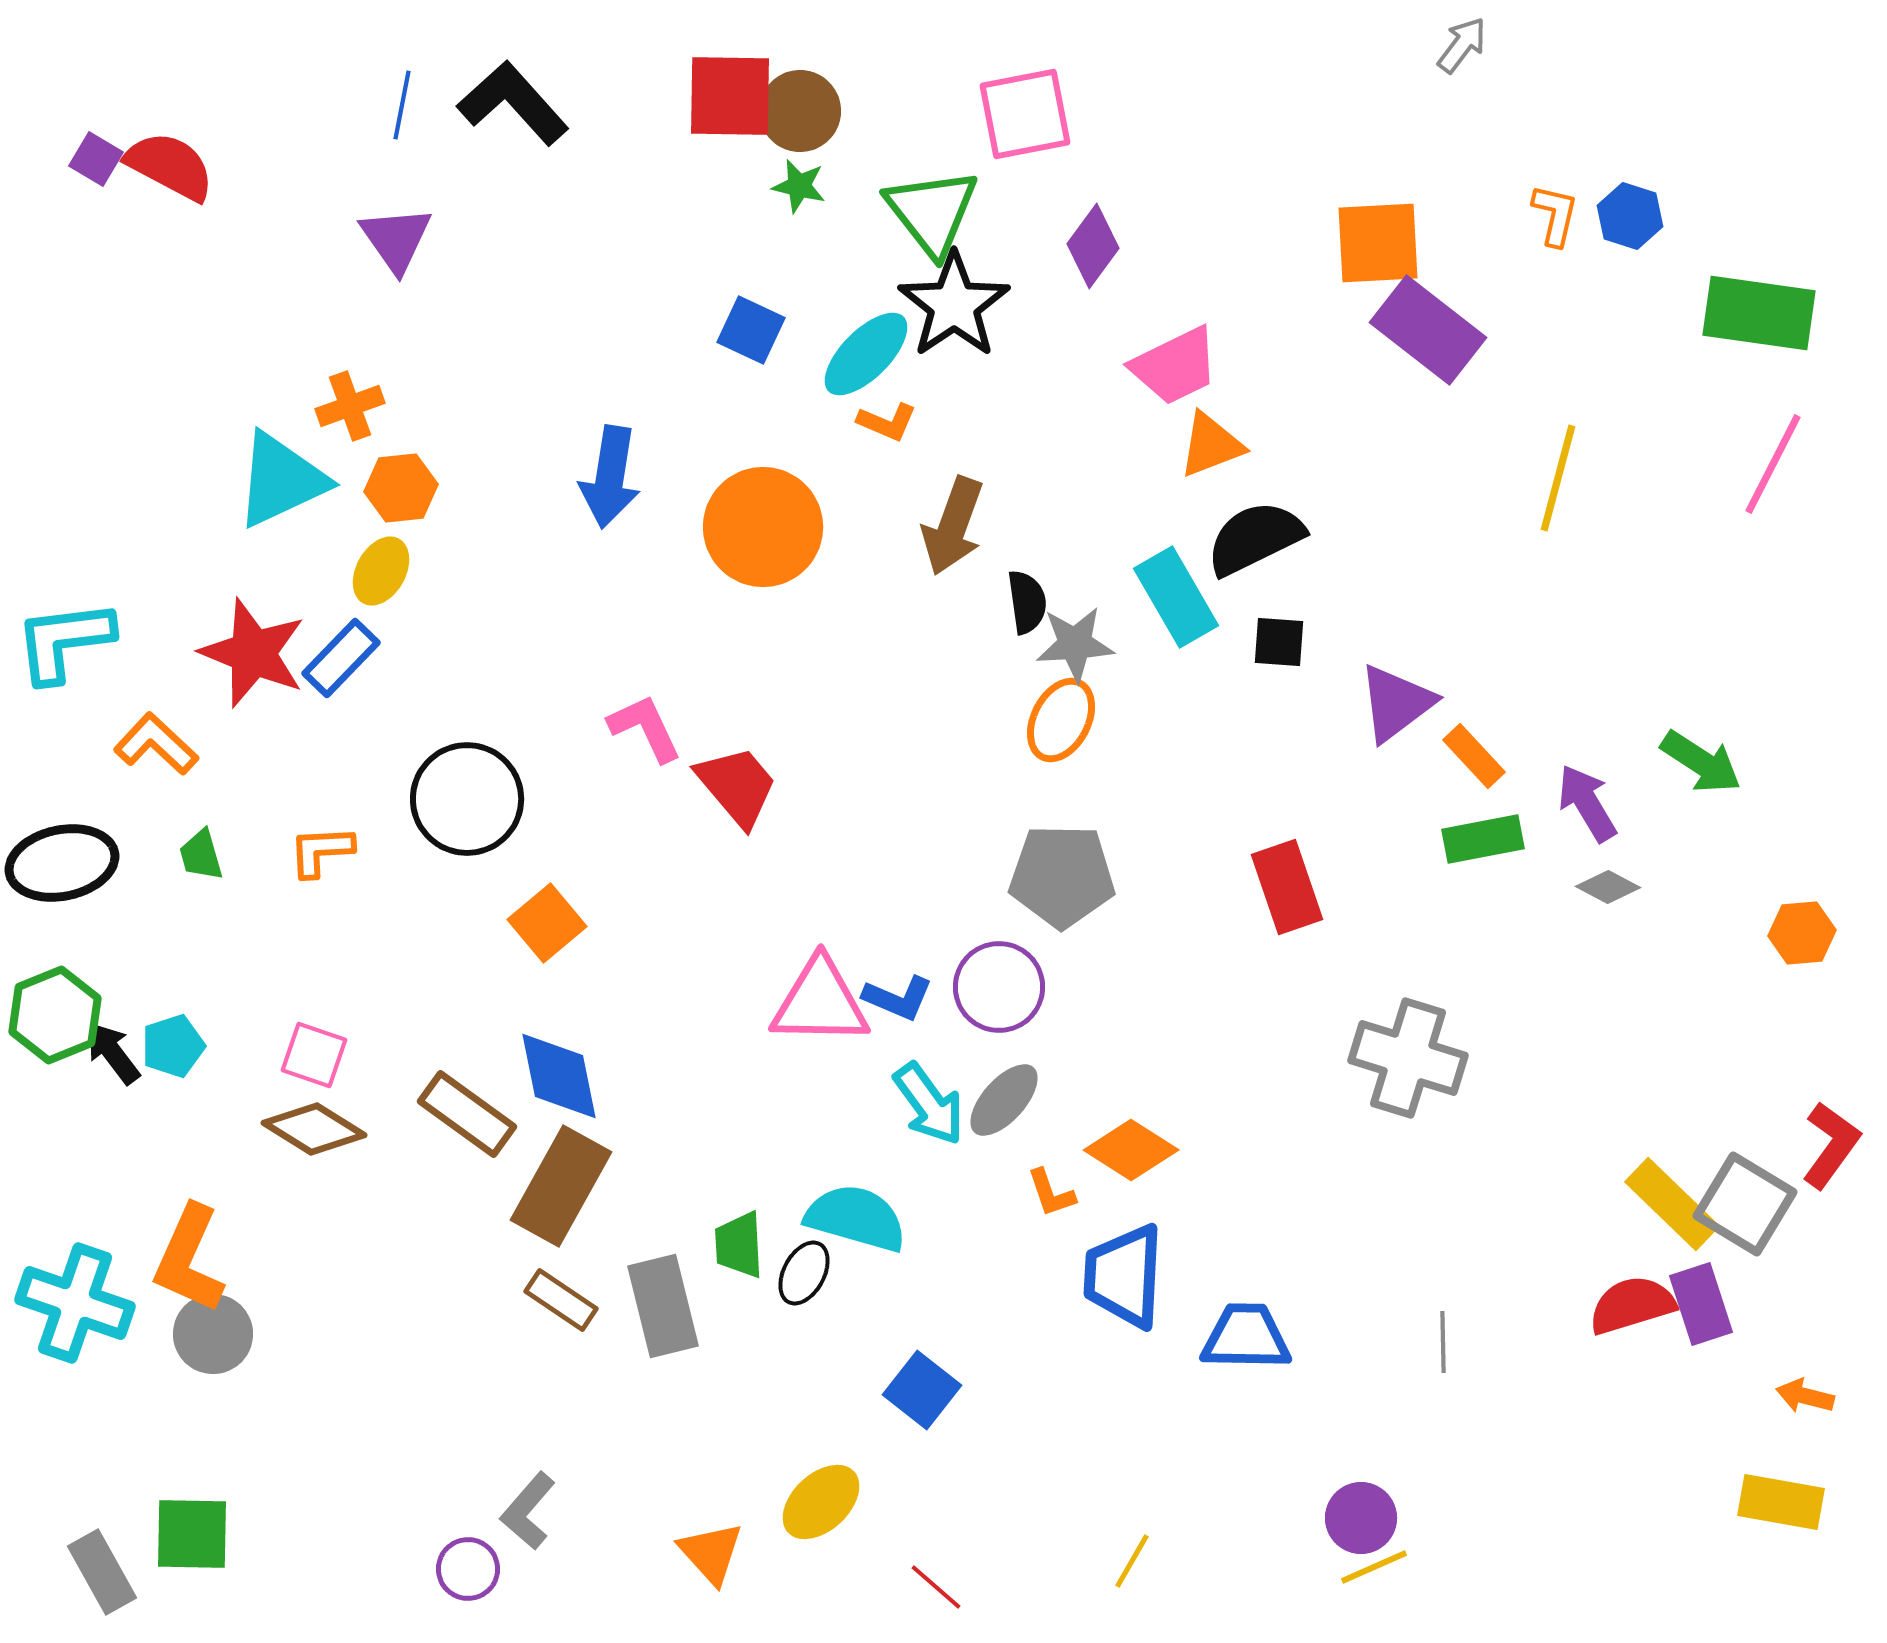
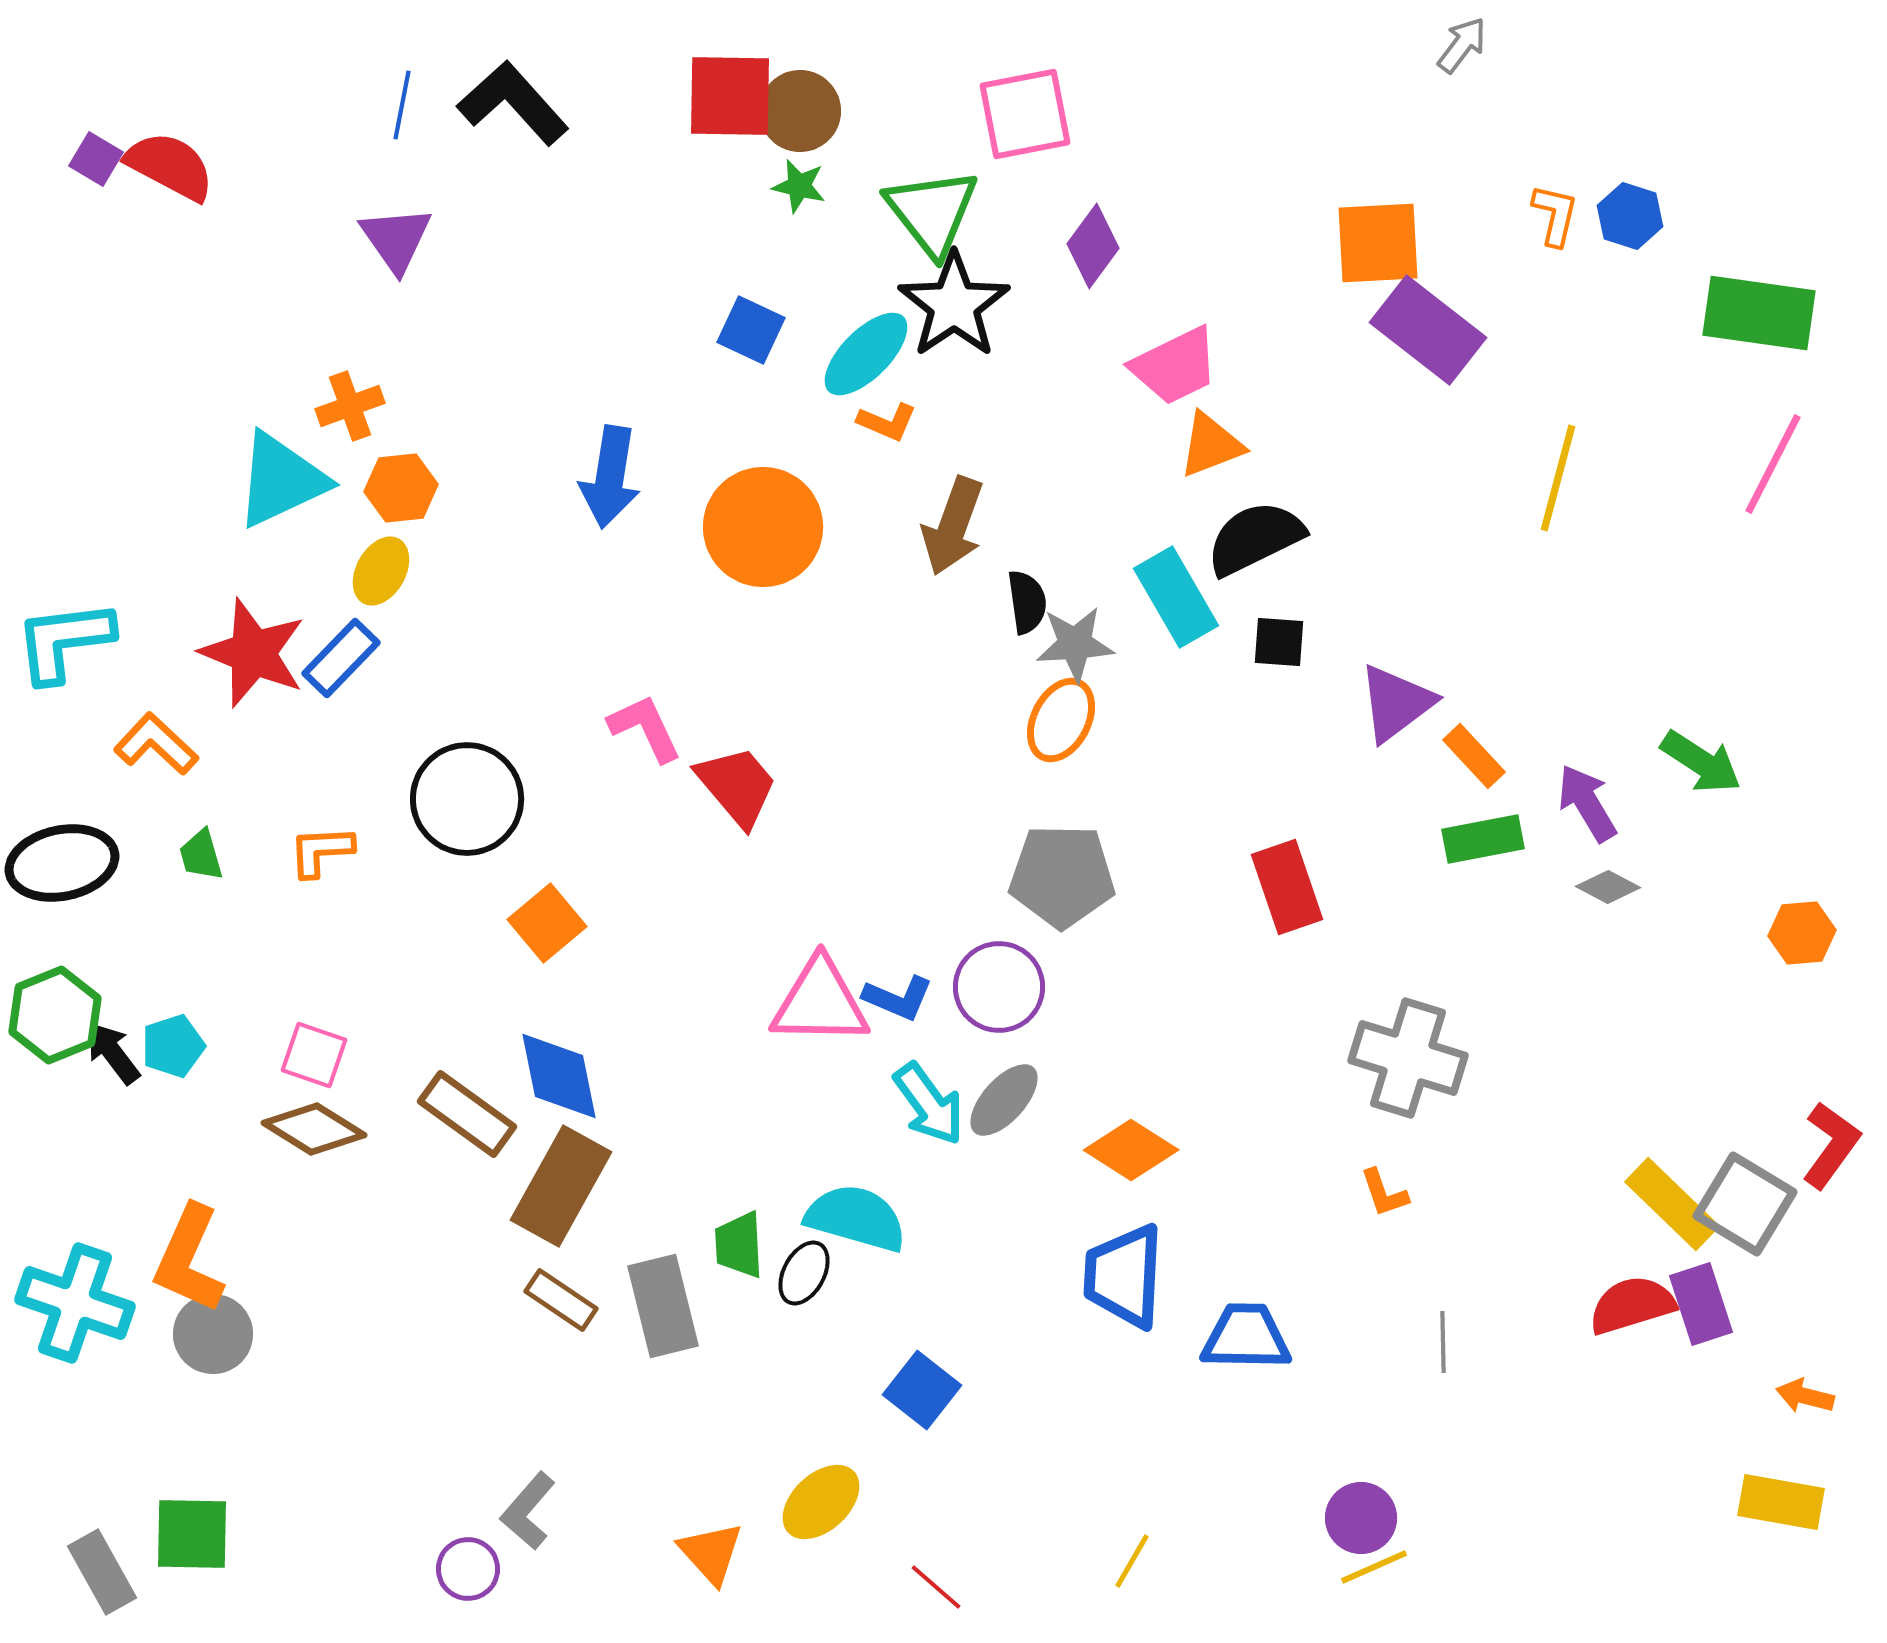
orange L-shape at (1051, 1193): moved 333 px right
